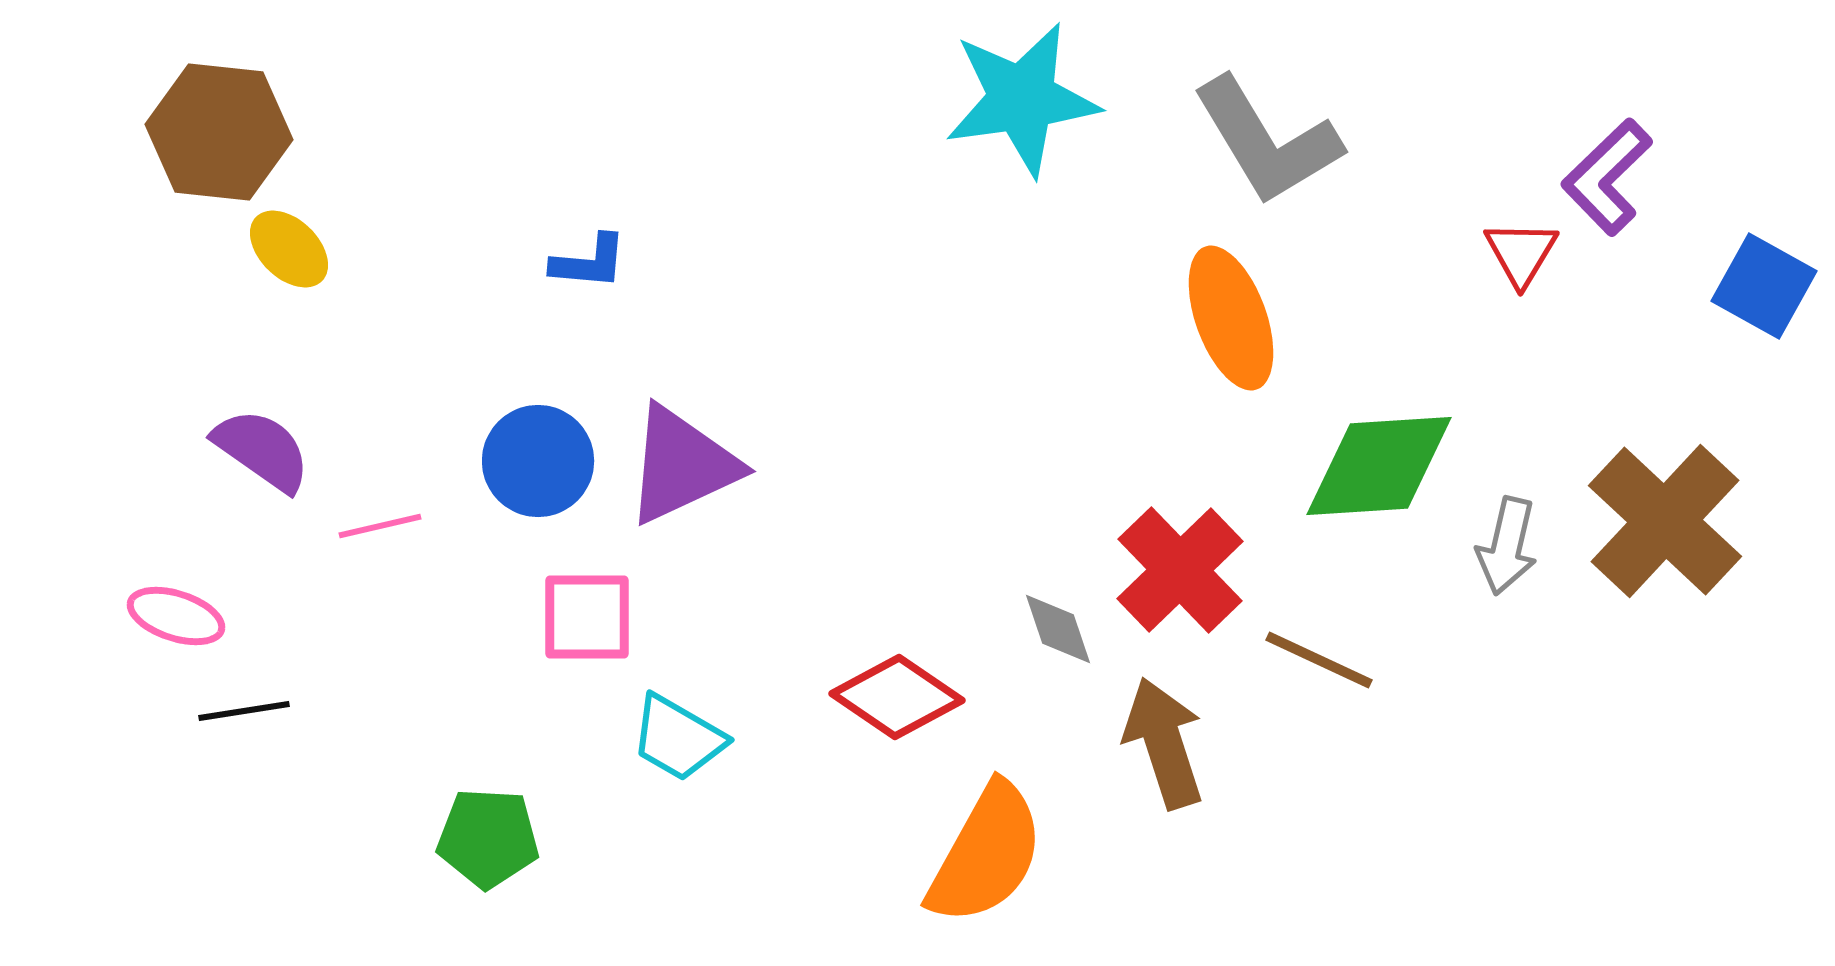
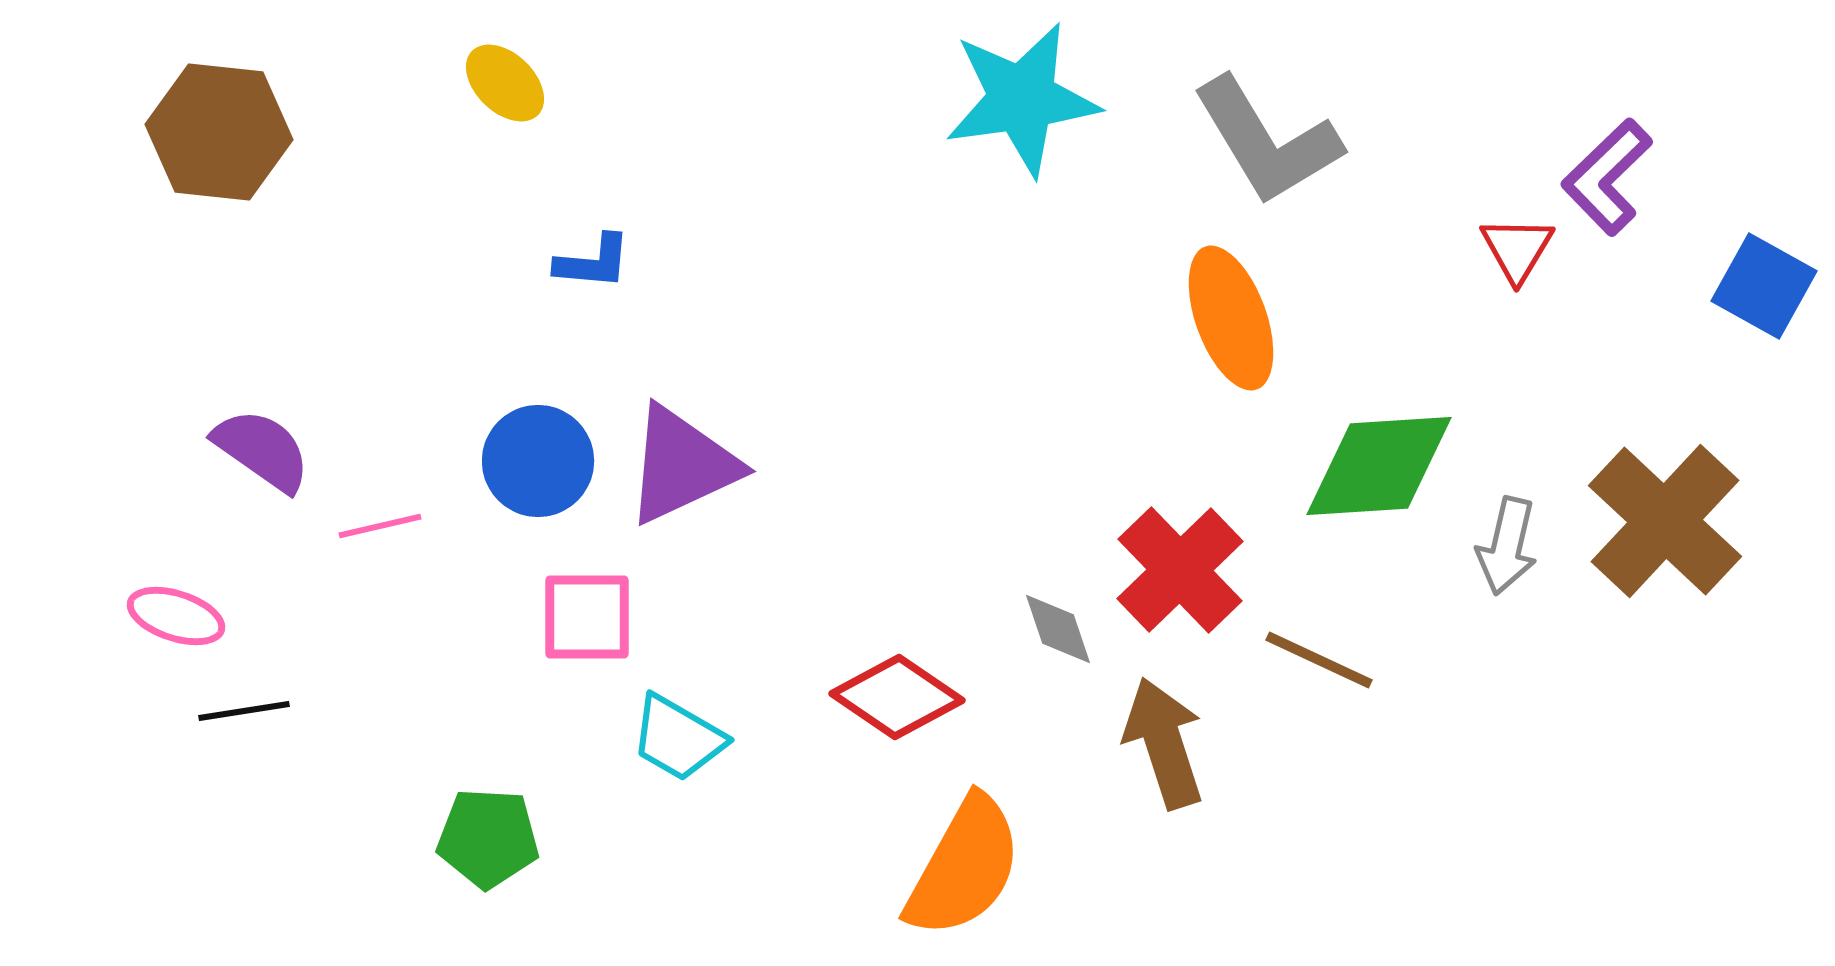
yellow ellipse: moved 216 px right, 166 px up
red triangle: moved 4 px left, 4 px up
blue L-shape: moved 4 px right
orange semicircle: moved 22 px left, 13 px down
